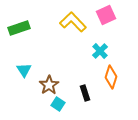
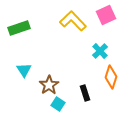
yellow L-shape: moved 1 px up
